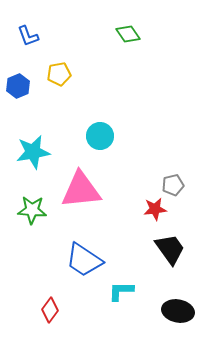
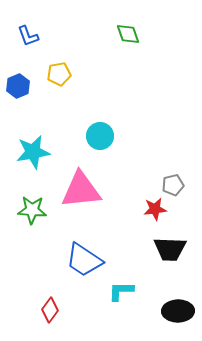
green diamond: rotated 15 degrees clockwise
black trapezoid: rotated 128 degrees clockwise
black ellipse: rotated 12 degrees counterclockwise
